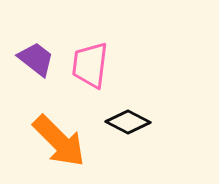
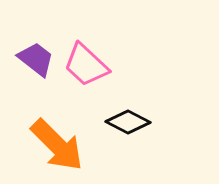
pink trapezoid: moved 4 px left; rotated 54 degrees counterclockwise
orange arrow: moved 2 px left, 4 px down
